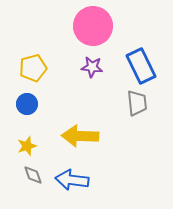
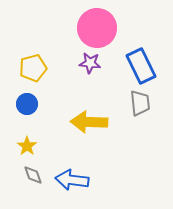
pink circle: moved 4 px right, 2 px down
purple star: moved 2 px left, 4 px up
gray trapezoid: moved 3 px right
yellow arrow: moved 9 px right, 14 px up
yellow star: rotated 18 degrees counterclockwise
